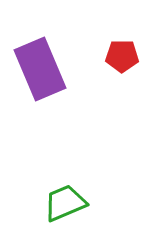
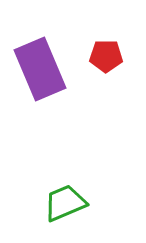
red pentagon: moved 16 px left
